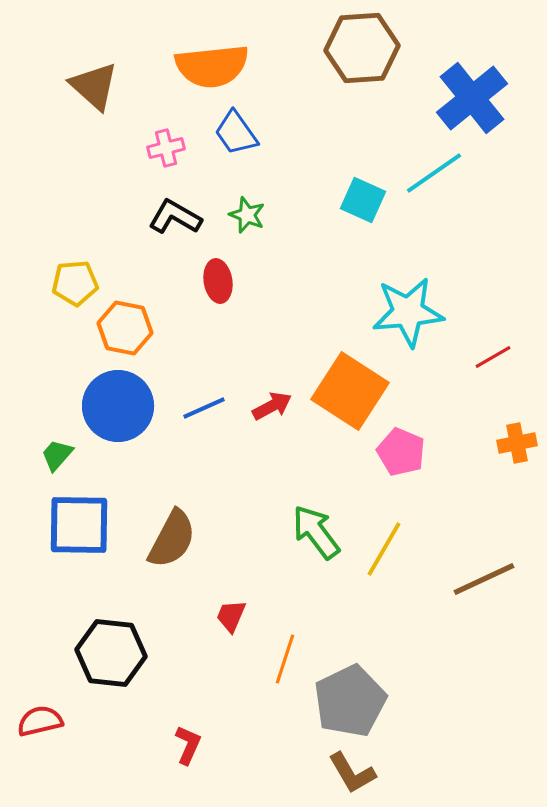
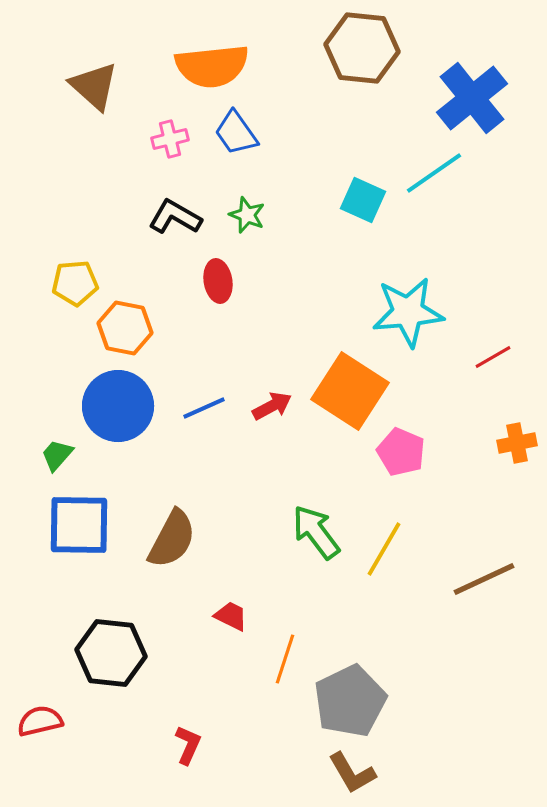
brown hexagon: rotated 10 degrees clockwise
pink cross: moved 4 px right, 9 px up
red trapezoid: rotated 93 degrees clockwise
